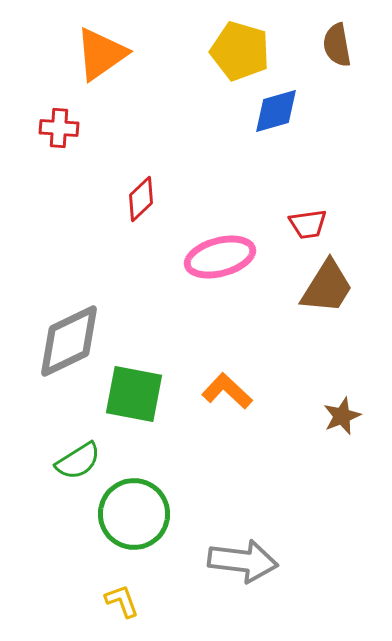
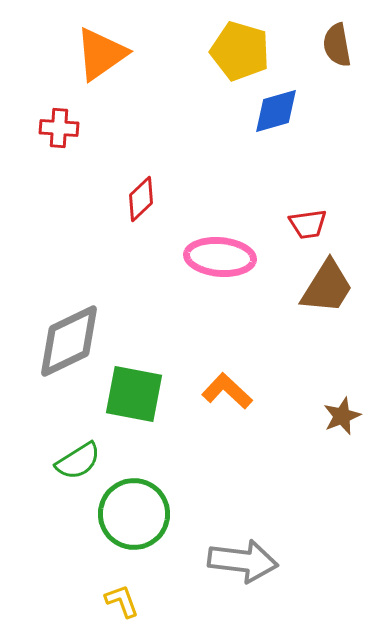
pink ellipse: rotated 20 degrees clockwise
